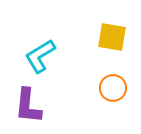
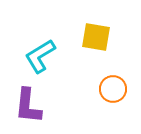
yellow square: moved 16 px left
orange circle: moved 1 px down
